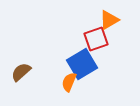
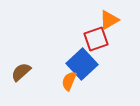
blue square: rotated 12 degrees counterclockwise
orange semicircle: moved 1 px up
